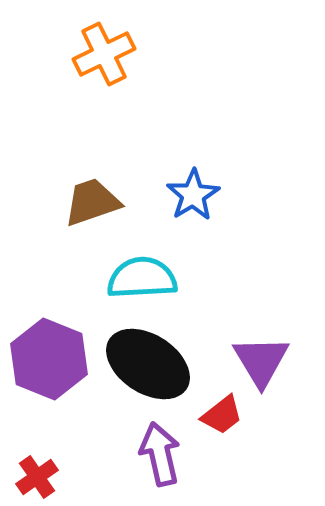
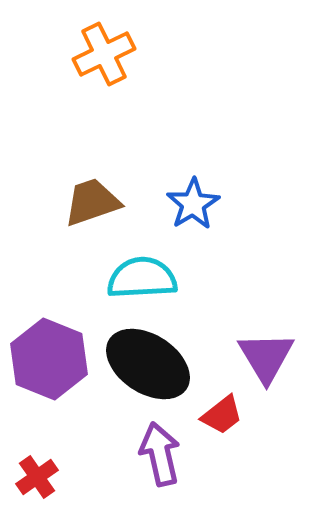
blue star: moved 9 px down
purple triangle: moved 5 px right, 4 px up
